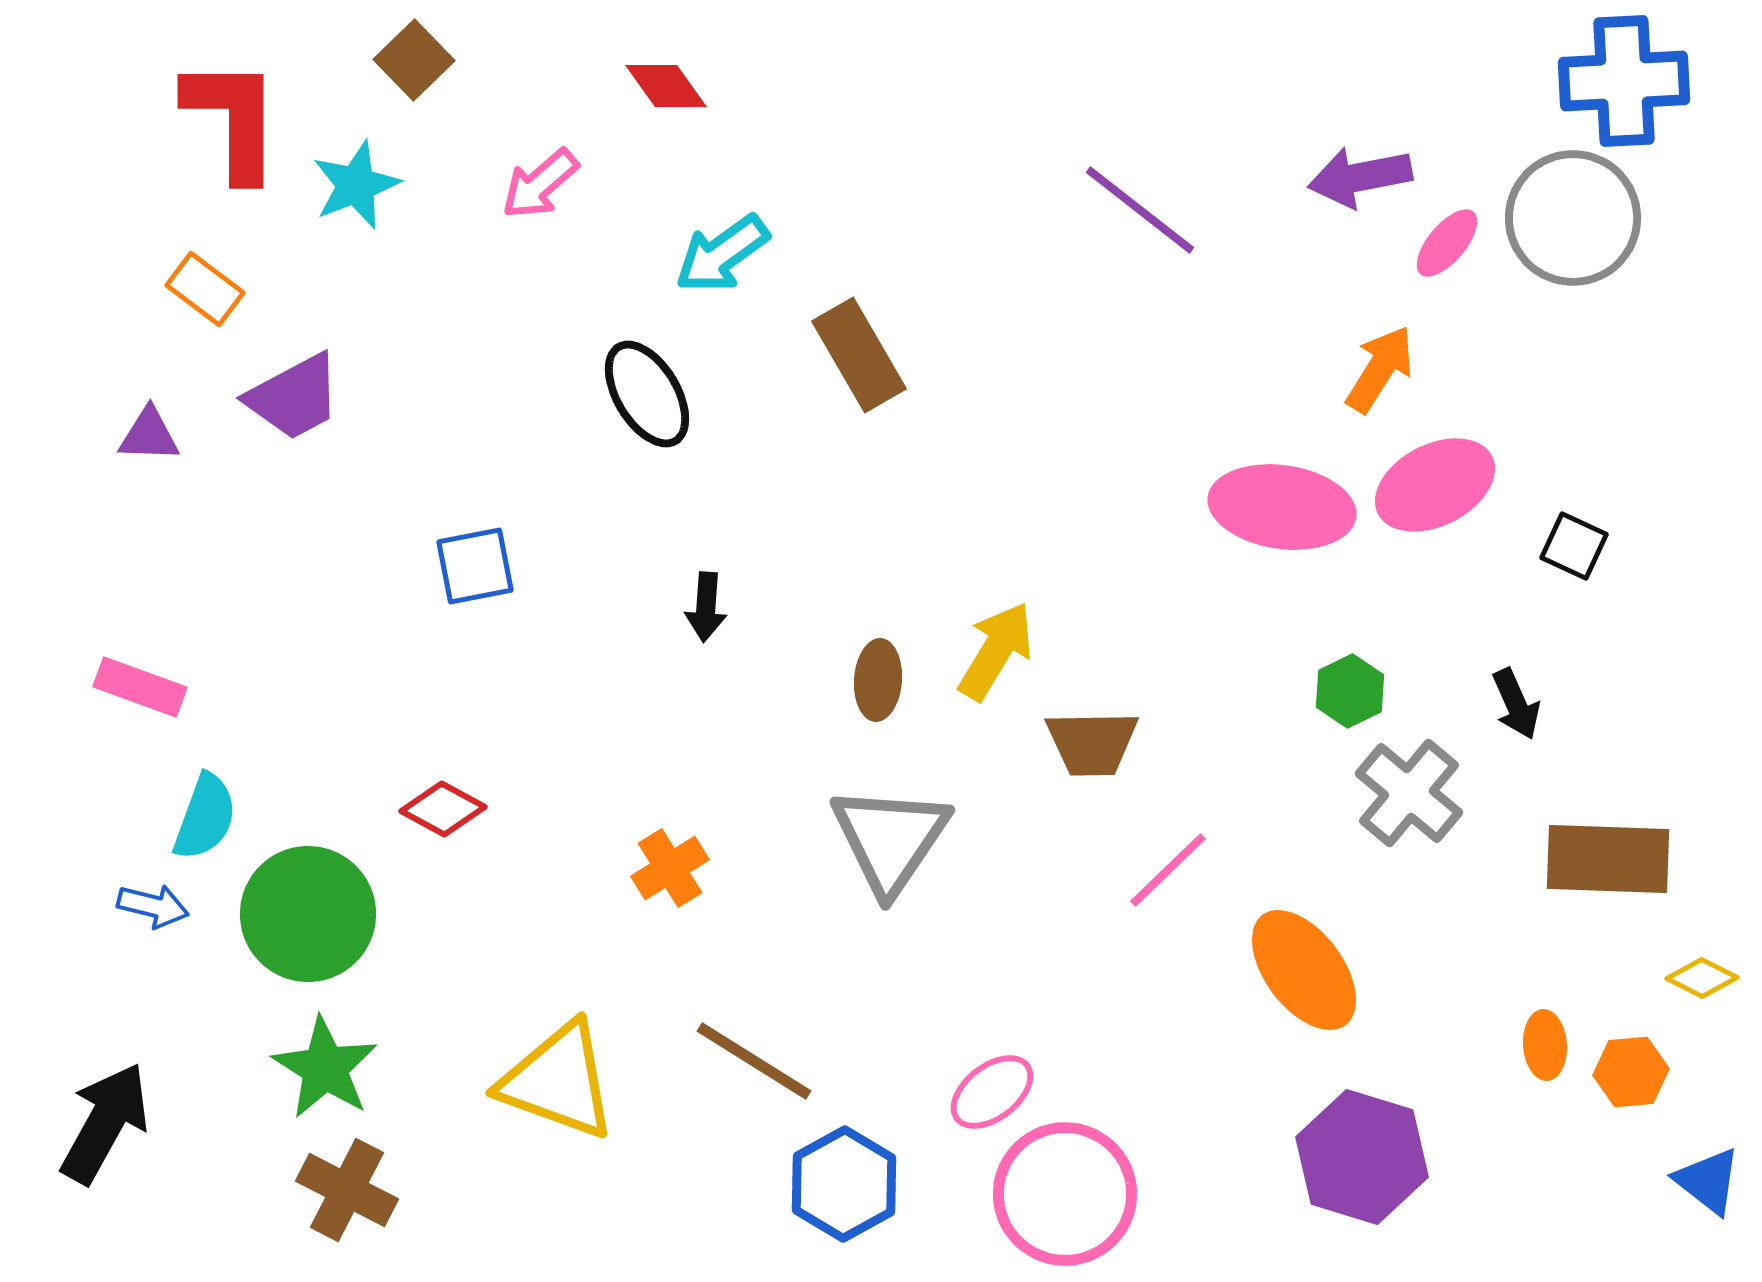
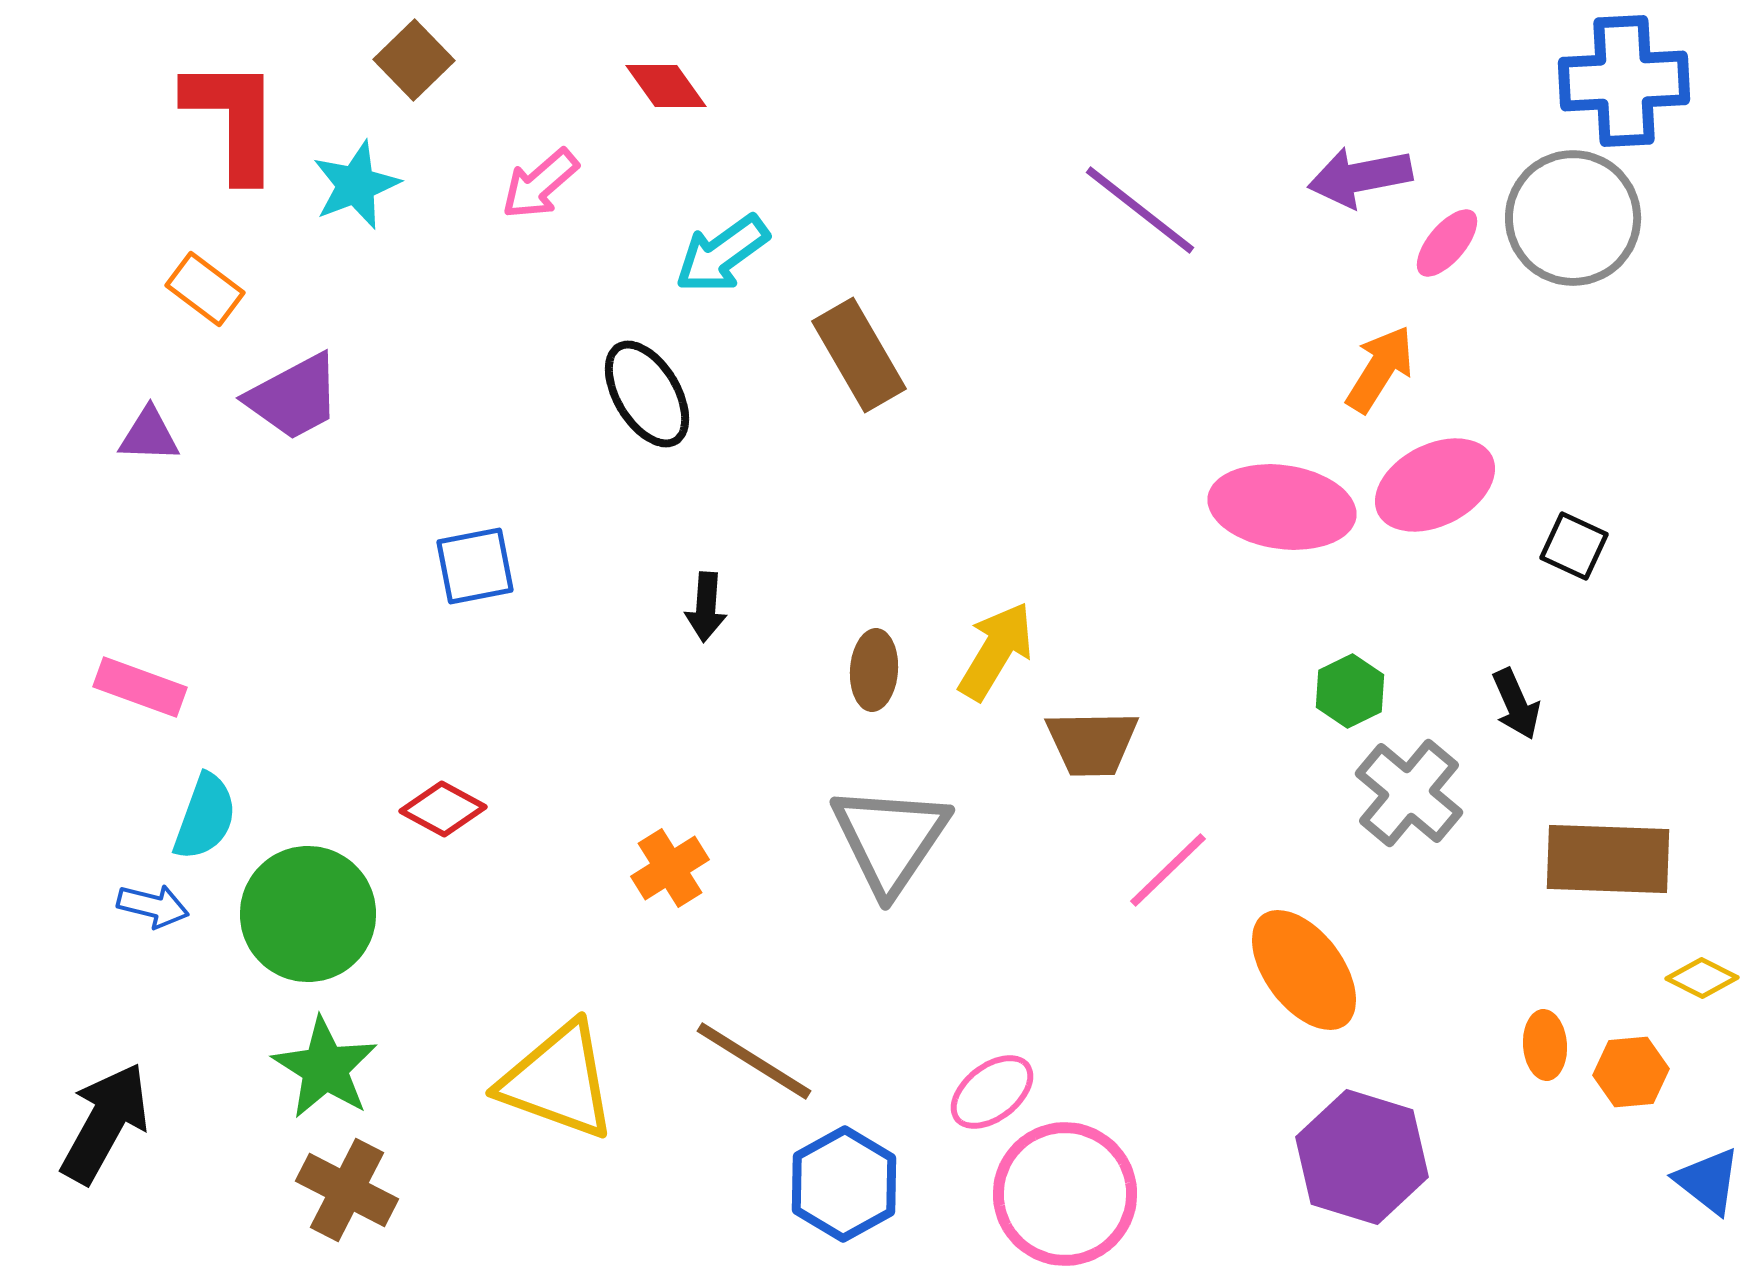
brown ellipse at (878, 680): moved 4 px left, 10 px up
